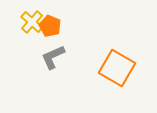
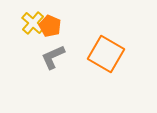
yellow cross: moved 1 px right, 1 px down
orange square: moved 11 px left, 14 px up
